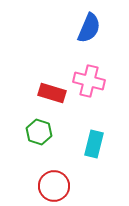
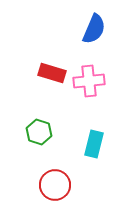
blue semicircle: moved 5 px right, 1 px down
pink cross: rotated 20 degrees counterclockwise
red rectangle: moved 20 px up
red circle: moved 1 px right, 1 px up
